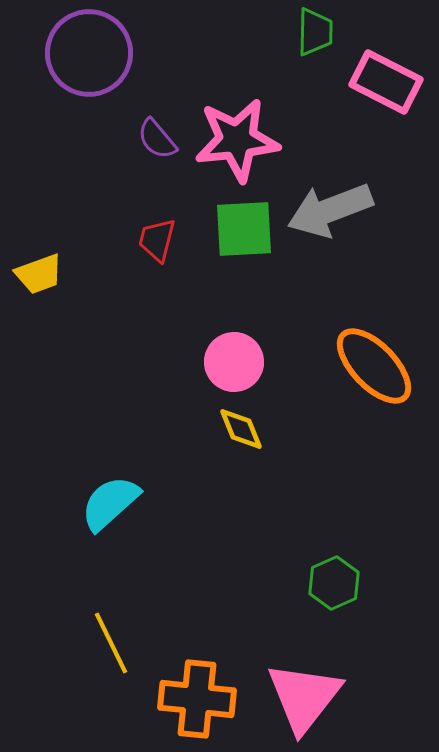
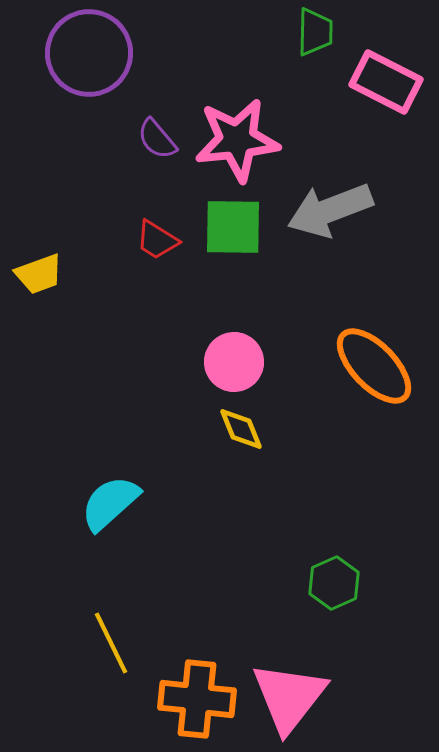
green square: moved 11 px left, 2 px up; rotated 4 degrees clockwise
red trapezoid: rotated 72 degrees counterclockwise
pink triangle: moved 15 px left
